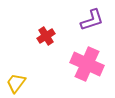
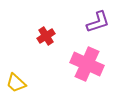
purple L-shape: moved 6 px right, 2 px down
yellow trapezoid: rotated 85 degrees counterclockwise
